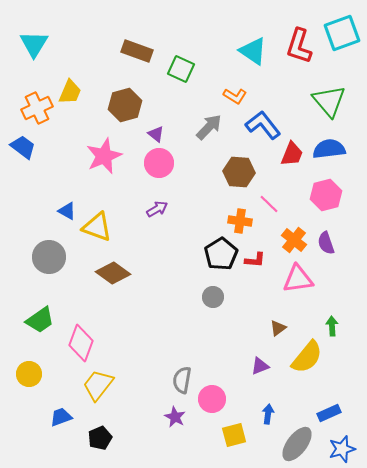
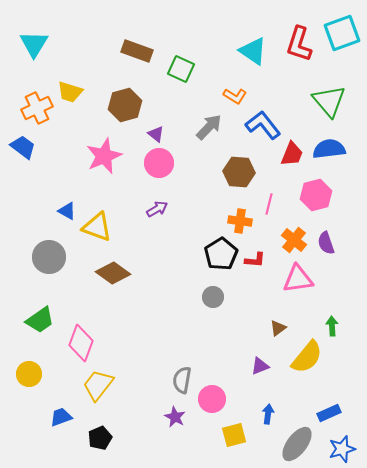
red L-shape at (299, 46): moved 2 px up
yellow trapezoid at (70, 92): rotated 84 degrees clockwise
pink hexagon at (326, 195): moved 10 px left
pink line at (269, 204): rotated 60 degrees clockwise
